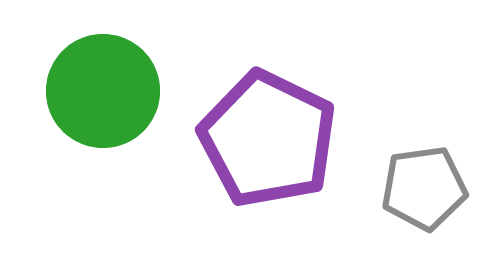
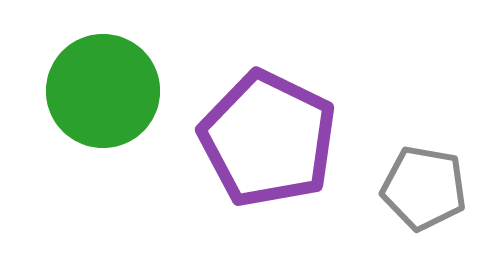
gray pentagon: rotated 18 degrees clockwise
